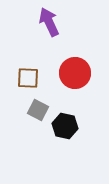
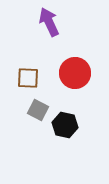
black hexagon: moved 1 px up
